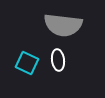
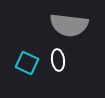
gray semicircle: moved 6 px right
